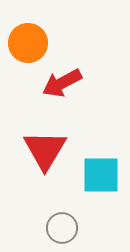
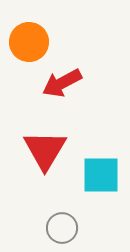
orange circle: moved 1 px right, 1 px up
